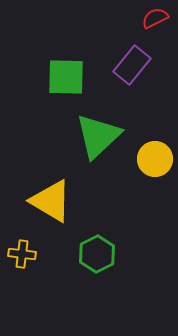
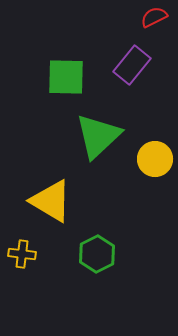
red semicircle: moved 1 px left, 1 px up
